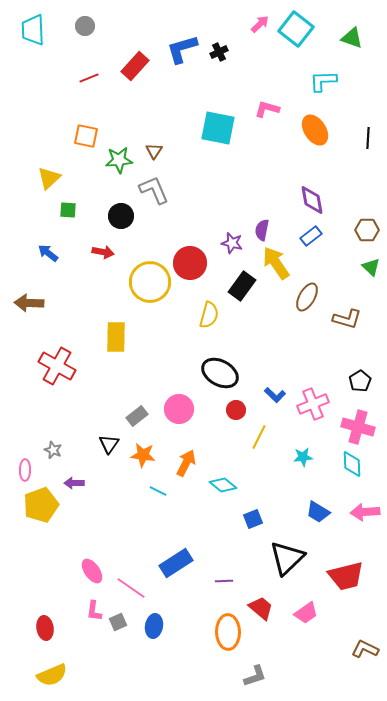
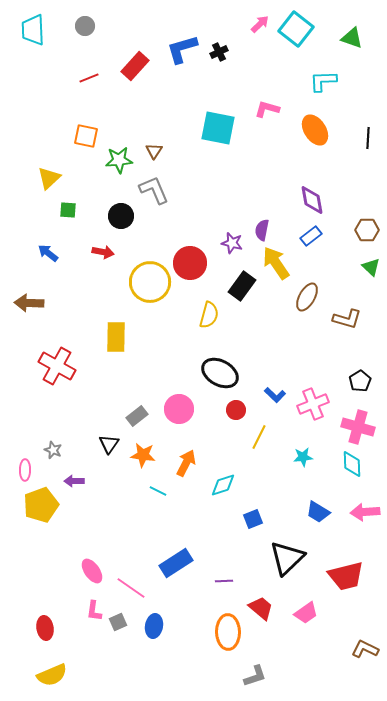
purple arrow at (74, 483): moved 2 px up
cyan diamond at (223, 485): rotated 56 degrees counterclockwise
